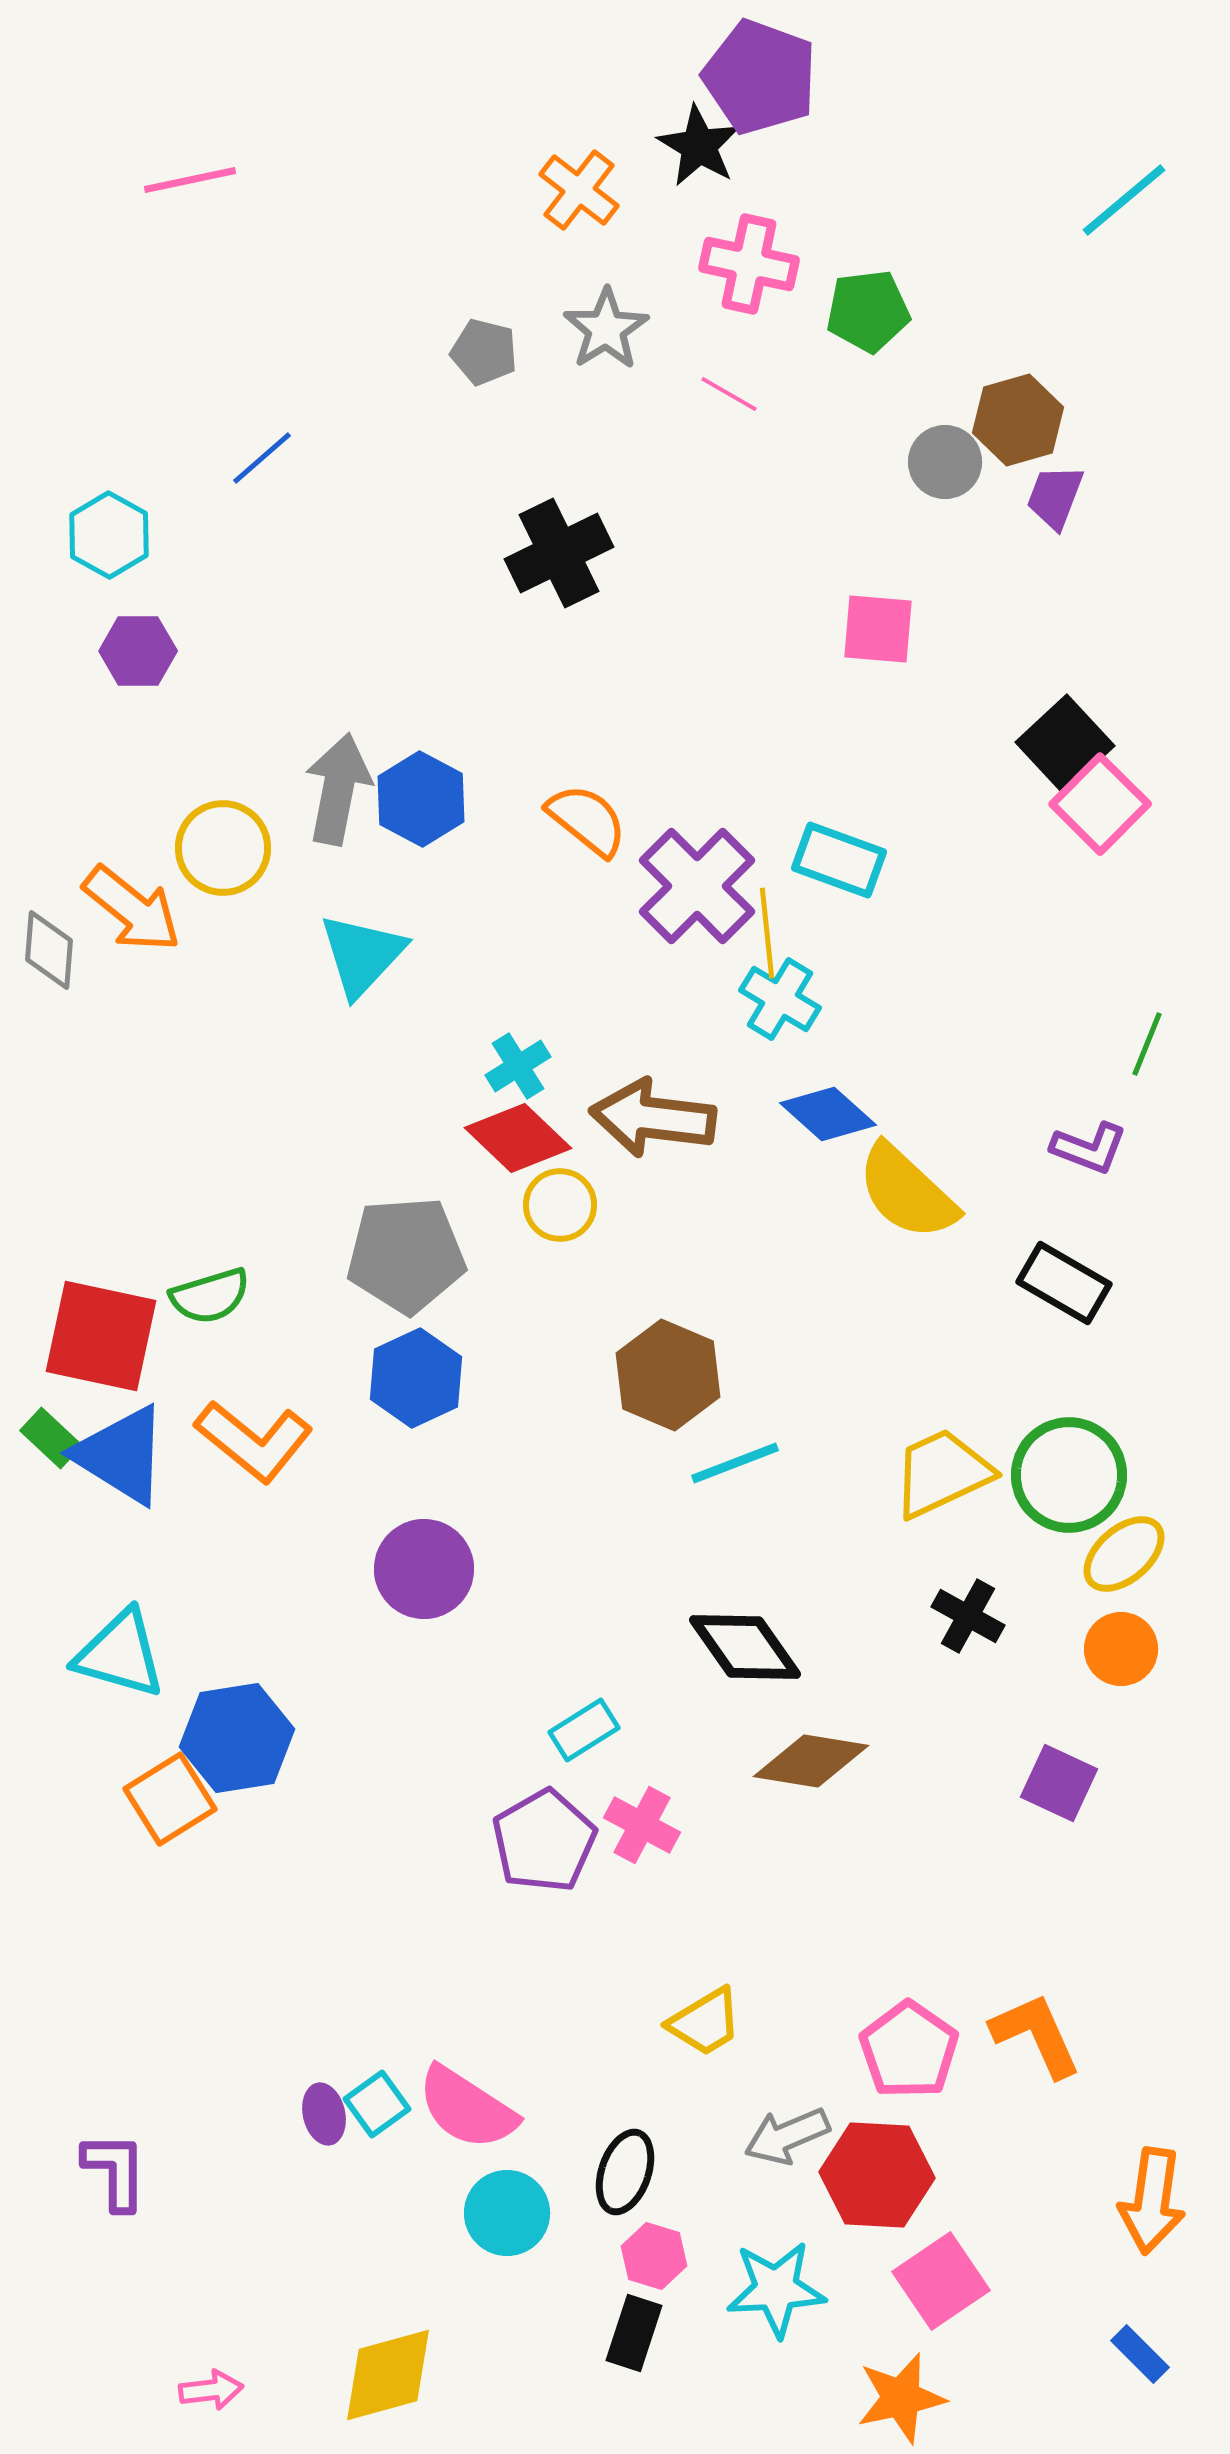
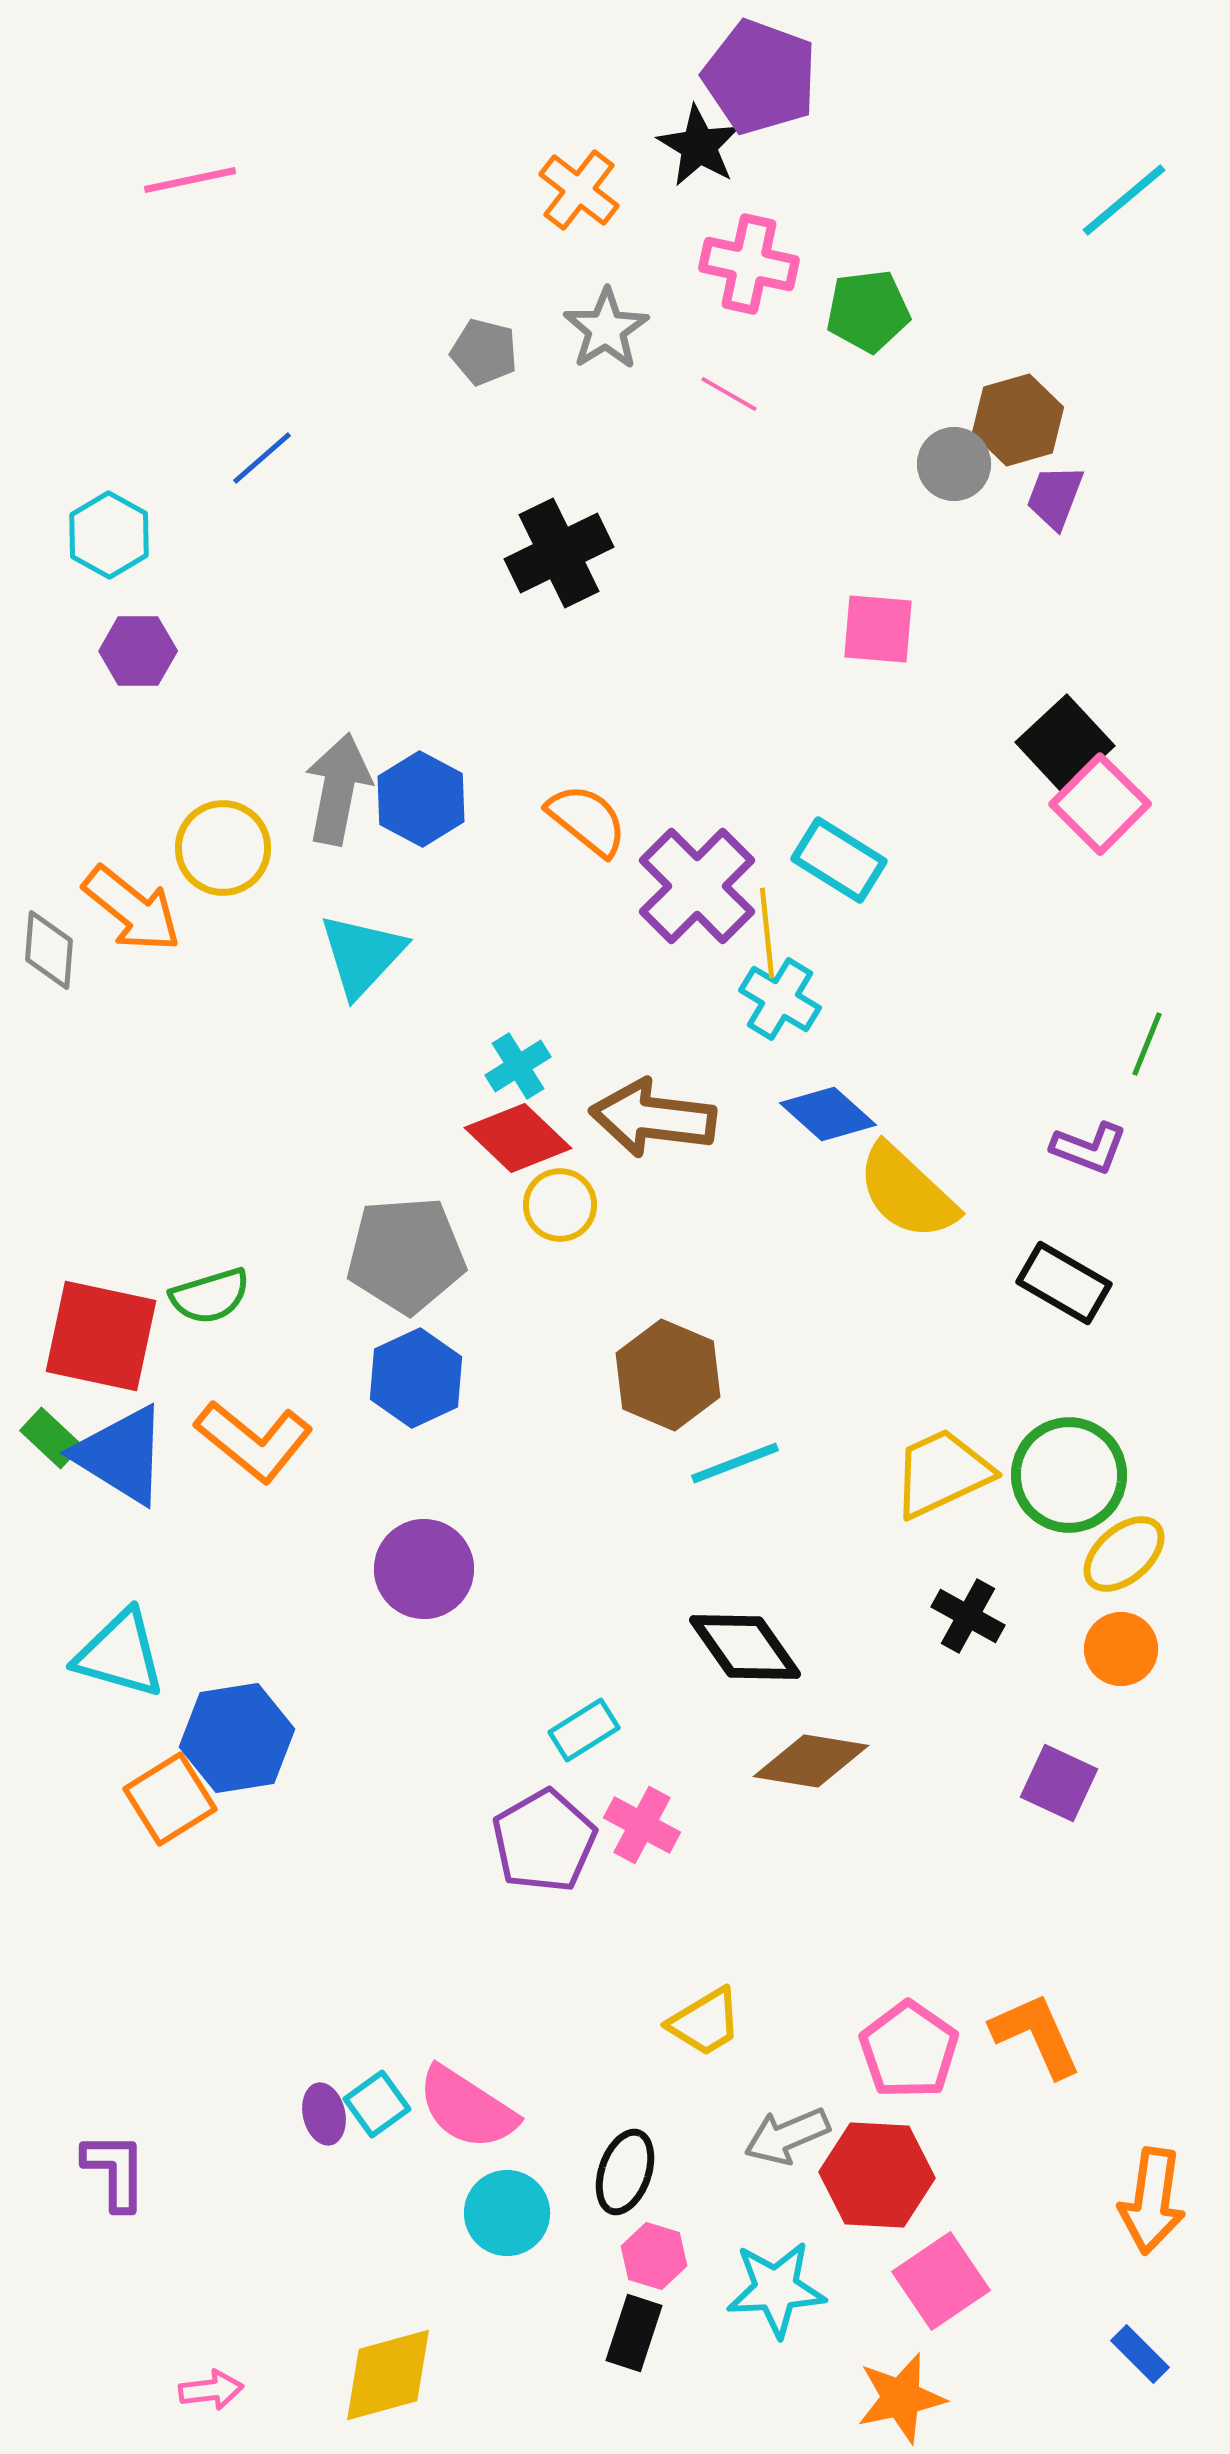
gray circle at (945, 462): moved 9 px right, 2 px down
cyan rectangle at (839, 860): rotated 12 degrees clockwise
